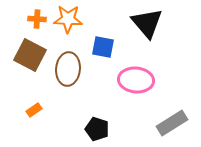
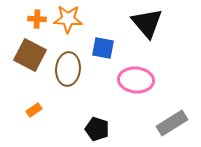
blue square: moved 1 px down
